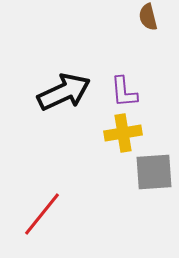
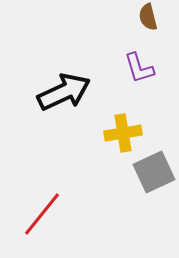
purple L-shape: moved 15 px right, 24 px up; rotated 12 degrees counterclockwise
gray square: rotated 21 degrees counterclockwise
